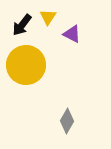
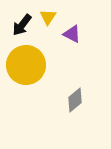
gray diamond: moved 8 px right, 21 px up; rotated 20 degrees clockwise
